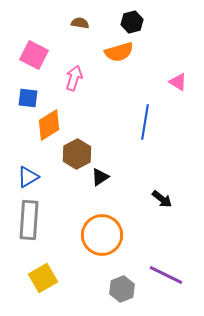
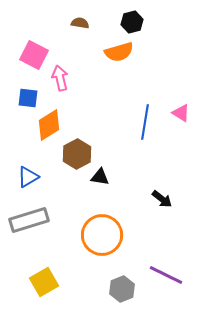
pink arrow: moved 14 px left; rotated 30 degrees counterclockwise
pink triangle: moved 3 px right, 31 px down
black triangle: rotated 42 degrees clockwise
gray rectangle: rotated 69 degrees clockwise
yellow square: moved 1 px right, 4 px down
